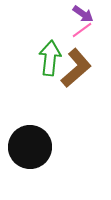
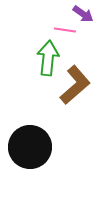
pink line: moved 17 px left; rotated 45 degrees clockwise
green arrow: moved 2 px left
brown L-shape: moved 1 px left, 17 px down
